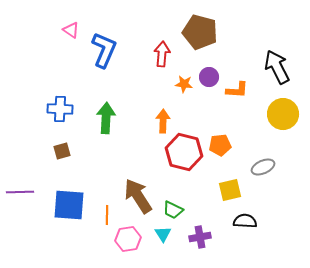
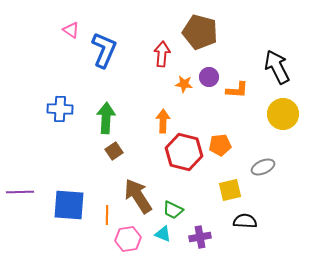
brown square: moved 52 px right; rotated 18 degrees counterclockwise
cyan triangle: rotated 36 degrees counterclockwise
